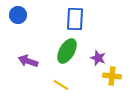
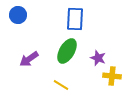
purple arrow: moved 1 px right, 2 px up; rotated 54 degrees counterclockwise
